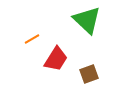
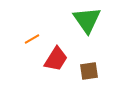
green triangle: rotated 12 degrees clockwise
brown square: moved 3 px up; rotated 12 degrees clockwise
